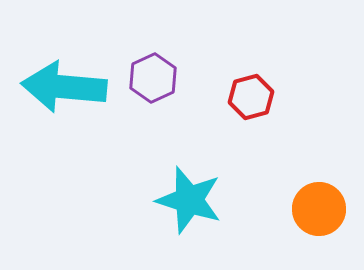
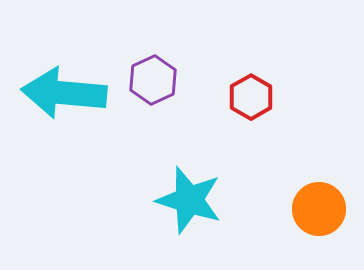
purple hexagon: moved 2 px down
cyan arrow: moved 6 px down
red hexagon: rotated 15 degrees counterclockwise
